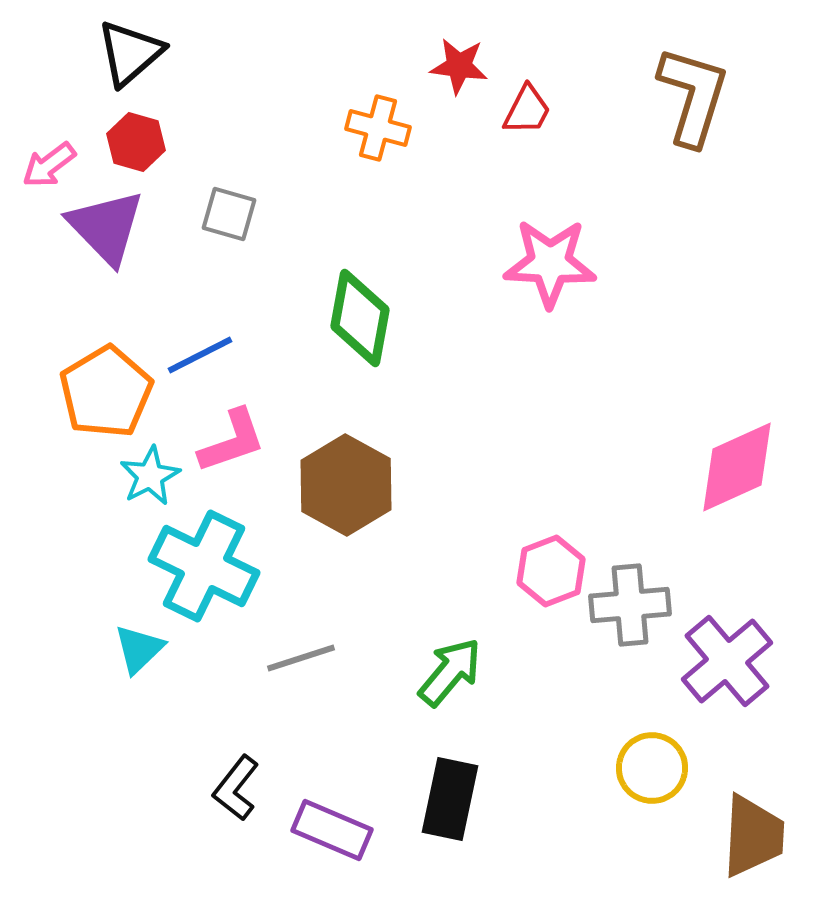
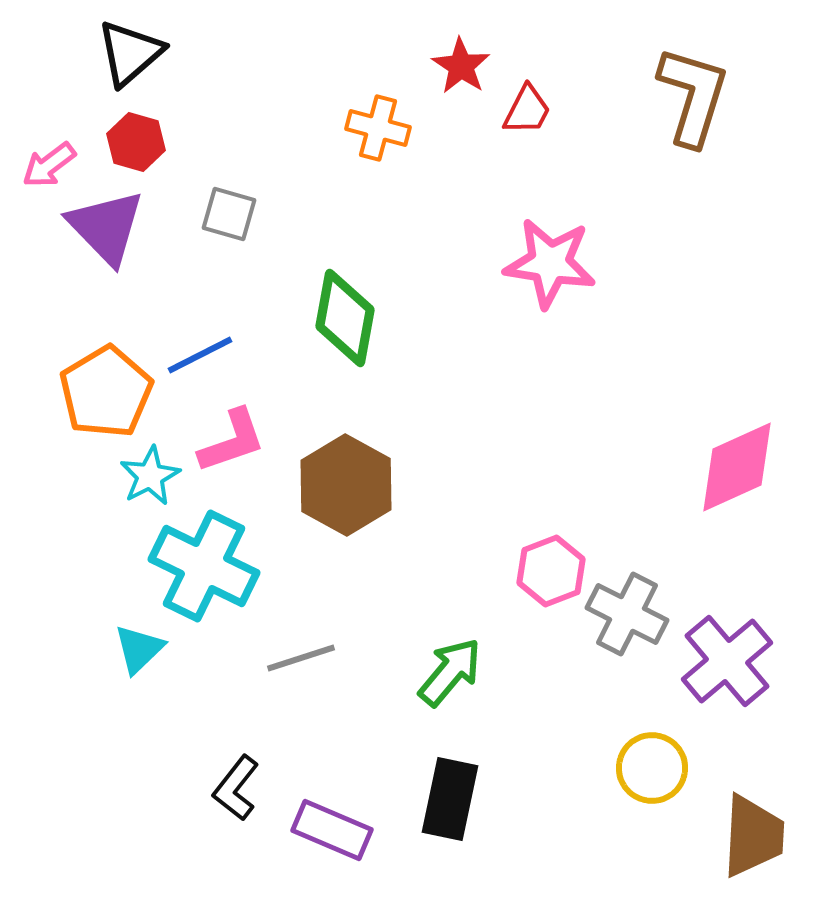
red star: moved 2 px right; rotated 26 degrees clockwise
pink star: rotated 6 degrees clockwise
green diamond: moved 15 px left
gray cross: moved 3 px left, 9 px down; rotated 32 degrees clockwise
